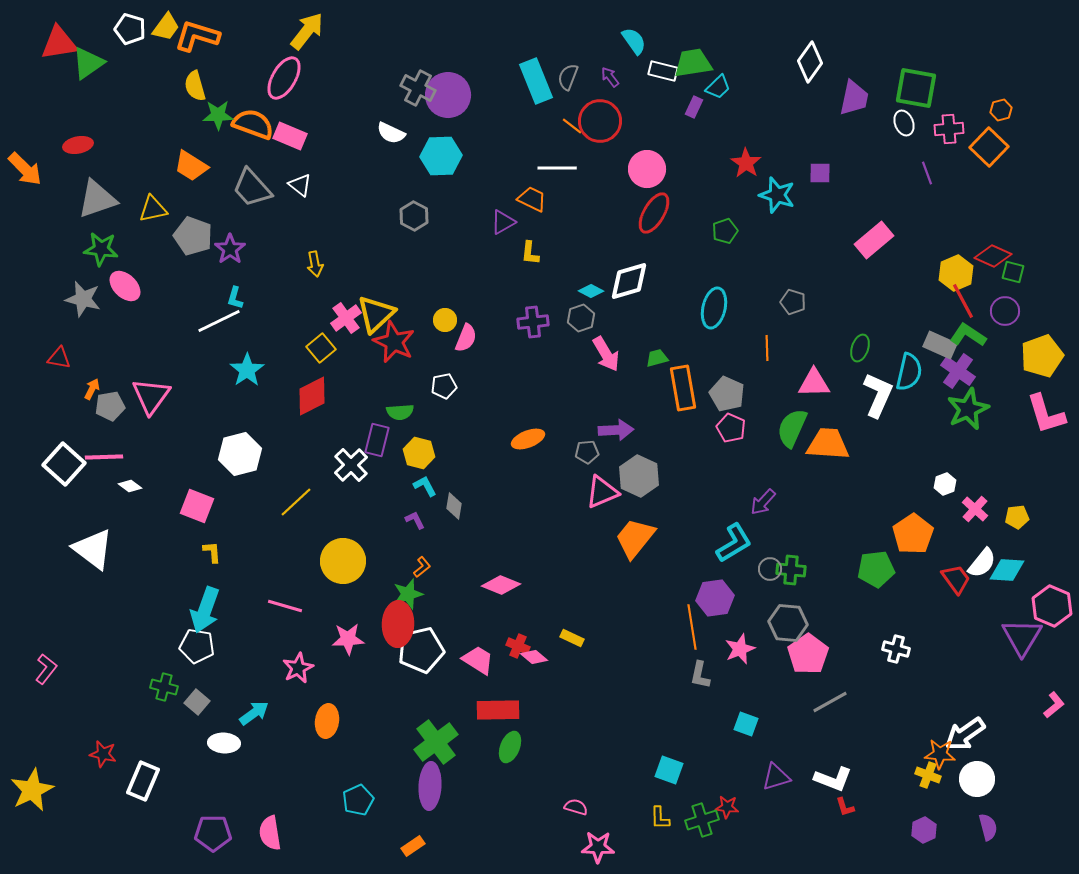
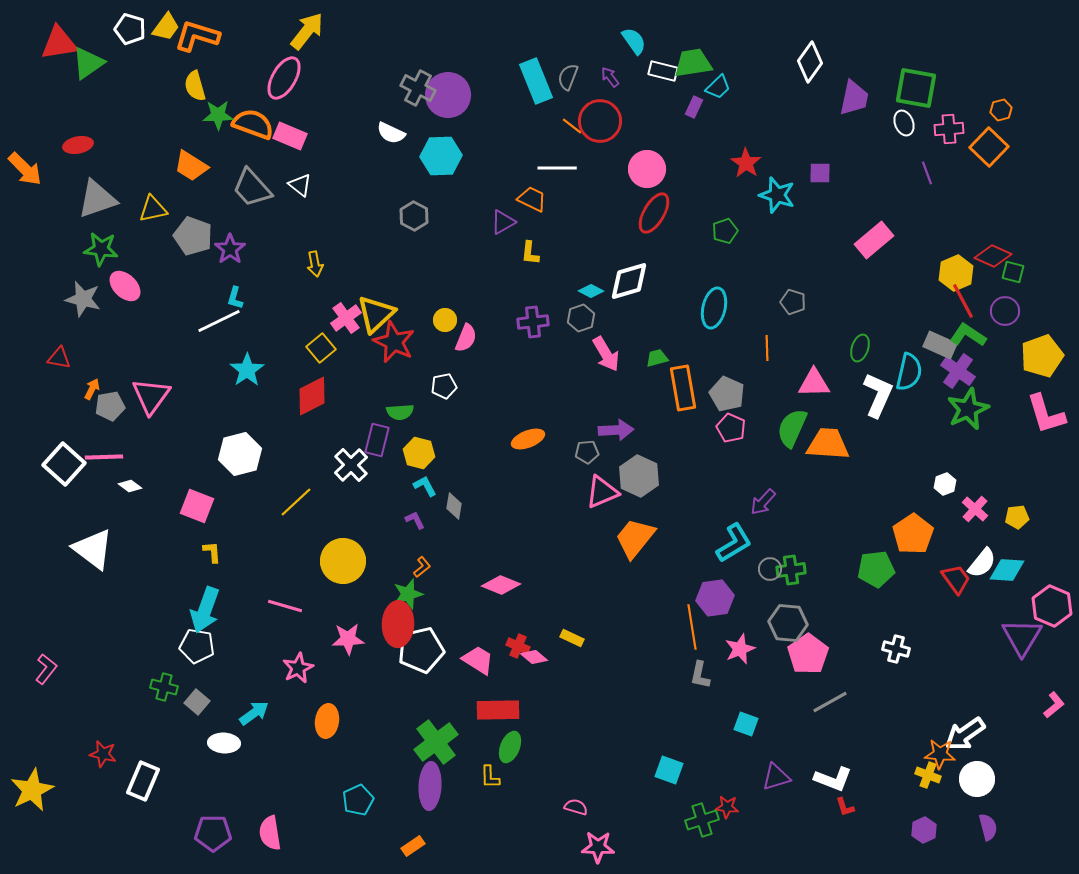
green cross at (791, 570): rotated 12 degrees counterclockwise
yellow L-shape at (660, 818): moved 170 px left, 41 px up
